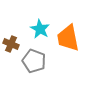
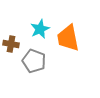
cyan star: rotated 18 degrees clockwise
brown cross: rotated 14 degrees counterclockwise
